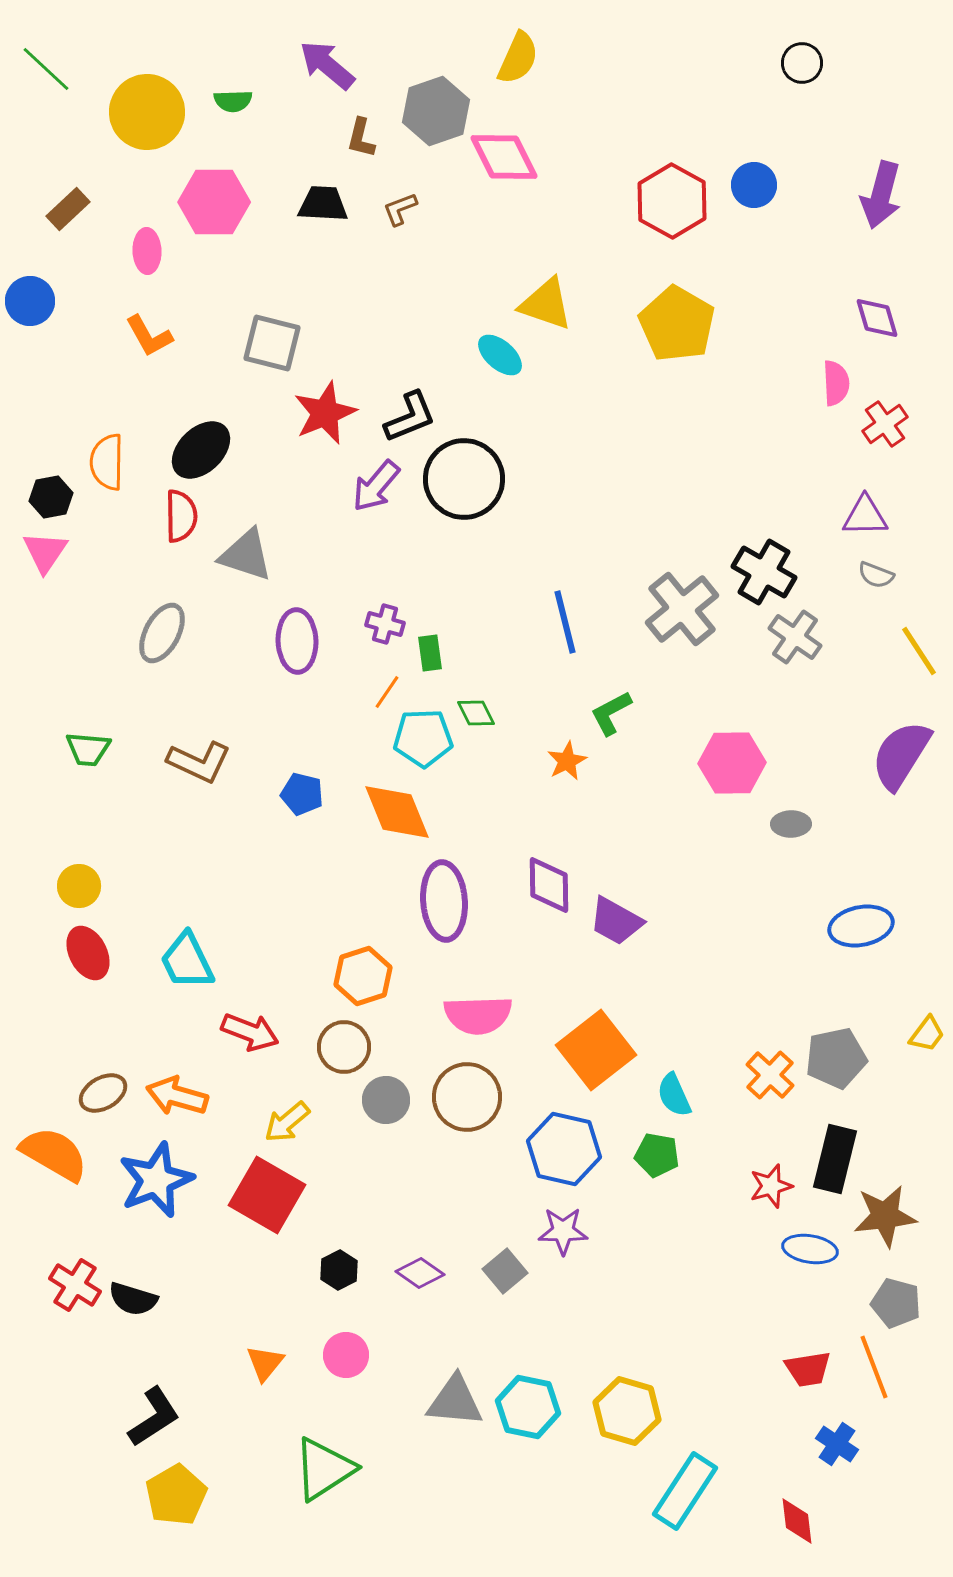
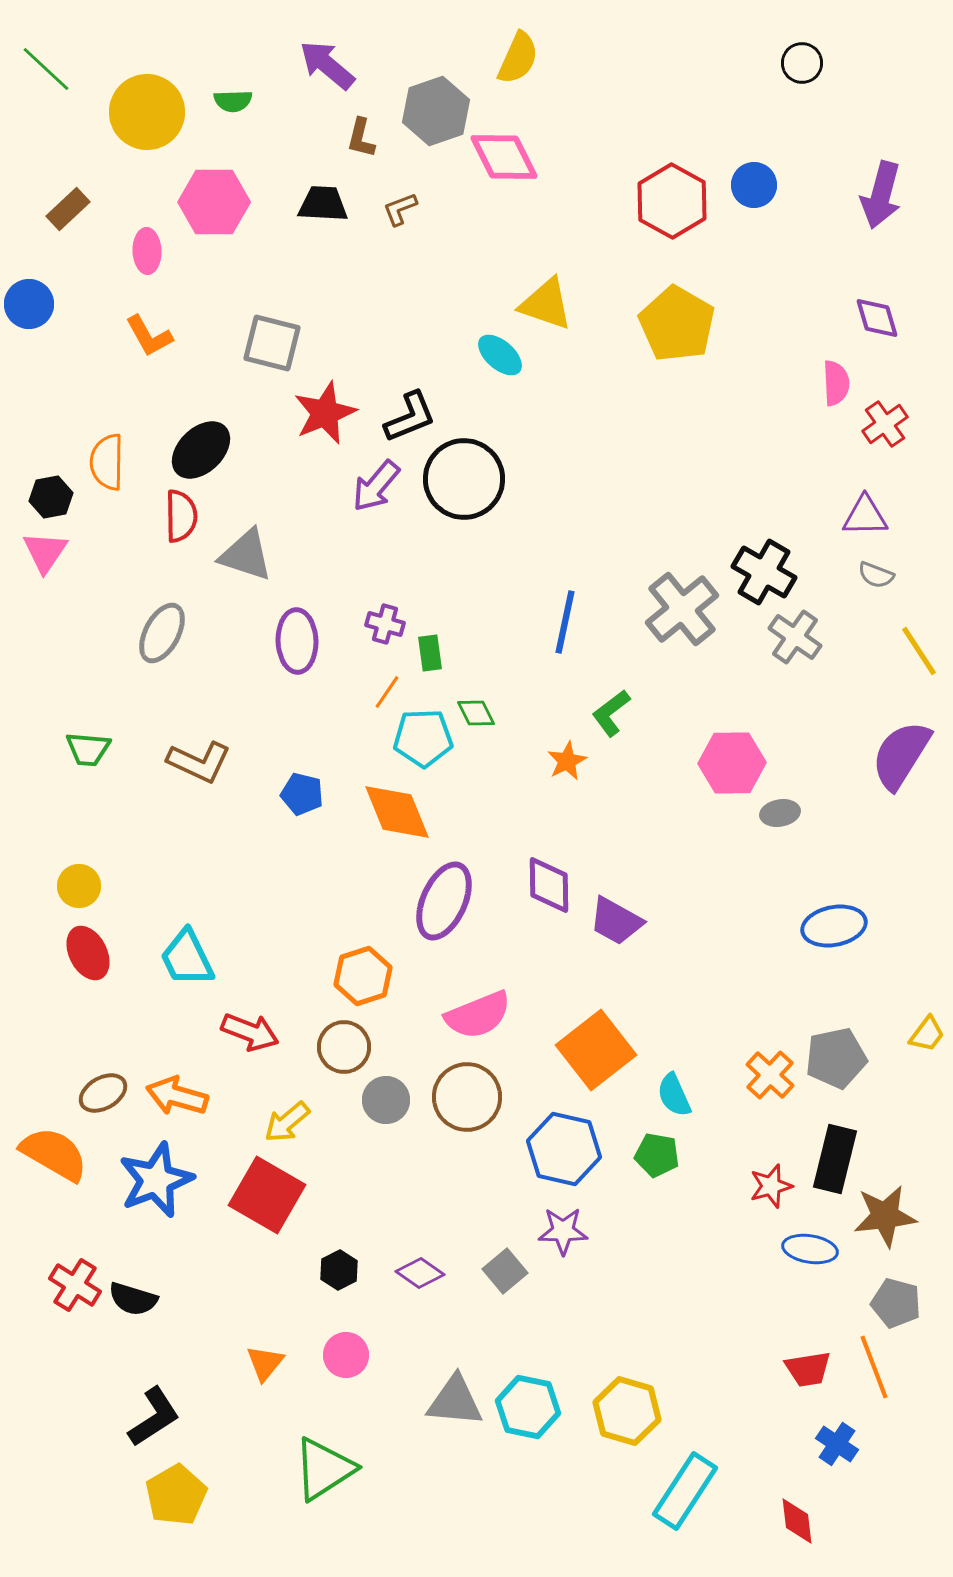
blue circle at (30, 301): moved 1 px left, 3 px down
blue line at (565, 622): rotated 26 degrees clockwise
green L-shape at (611, 713): rotated 9 degrees counterclockwise
gray ellipse at (791, 824): moved 11 px left, 11 px up; rotated 9 degrees counterclockwise
purple ellipse at (444, 901): rotated 28 degrees clockwise
blue ellipse at (861, 926): moved 27 px left
cyan trapezoid at (187, 961): moved 3 px up
pink semicircle at (478, 1015): rotated 20 degrees counterclockwise
